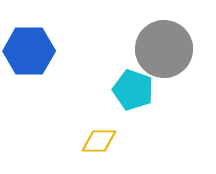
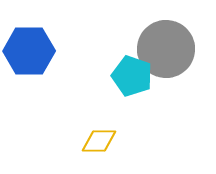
gray circle: moved 2 px right
cyan pentagon: moved 1 px left, 14 px up
